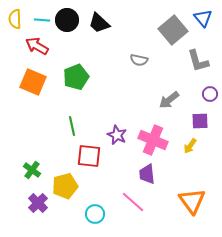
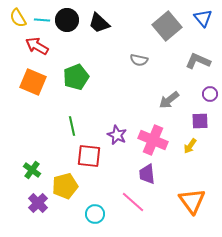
yellow semicircle: moved 3 px right, 1 px up; rotated 30 degrees counterclockwise
gray square: moved 6 px left, 4 px up
gray L-shape: rotated 130 degrees clockwise
